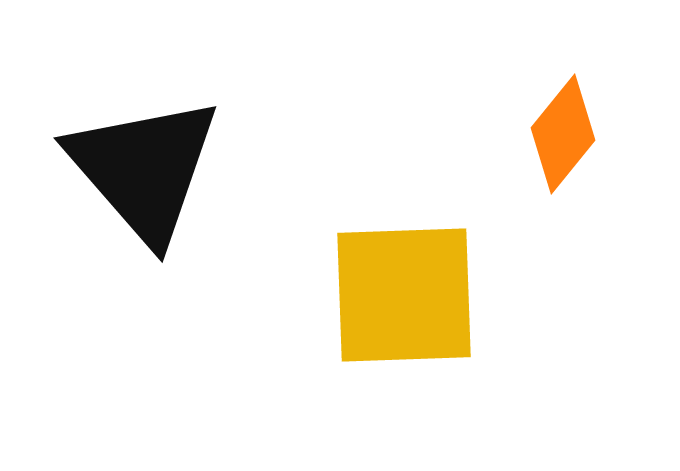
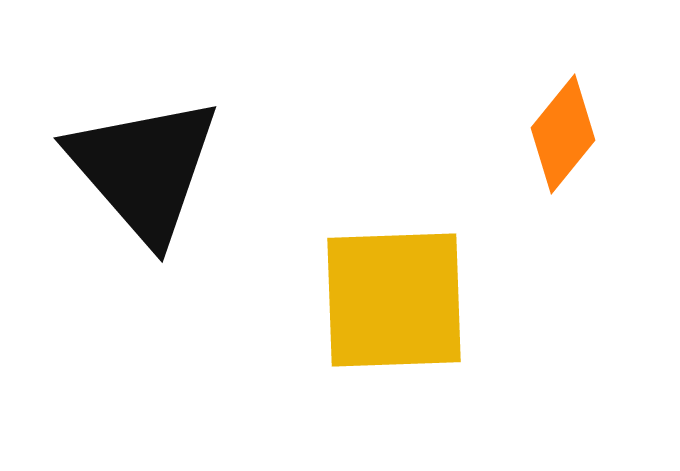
yellow square: moved 10 px left, 5 px down
